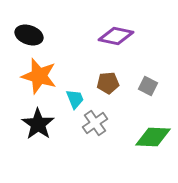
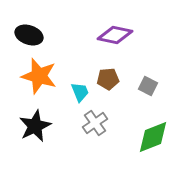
purple diamond: moved 1 px left, 1 px up
brown pentagon: moved 4 px up
cyan trapezoid: moved 5 px right, 7 px up
black star: moved 3 px left, 2 px down; rotated 12 degrees clockwise
green diamond: rotated 24 degrees counterclockwise
